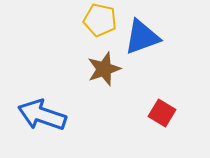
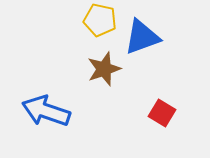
blue arrow: moved 4 px right, 4 px up
